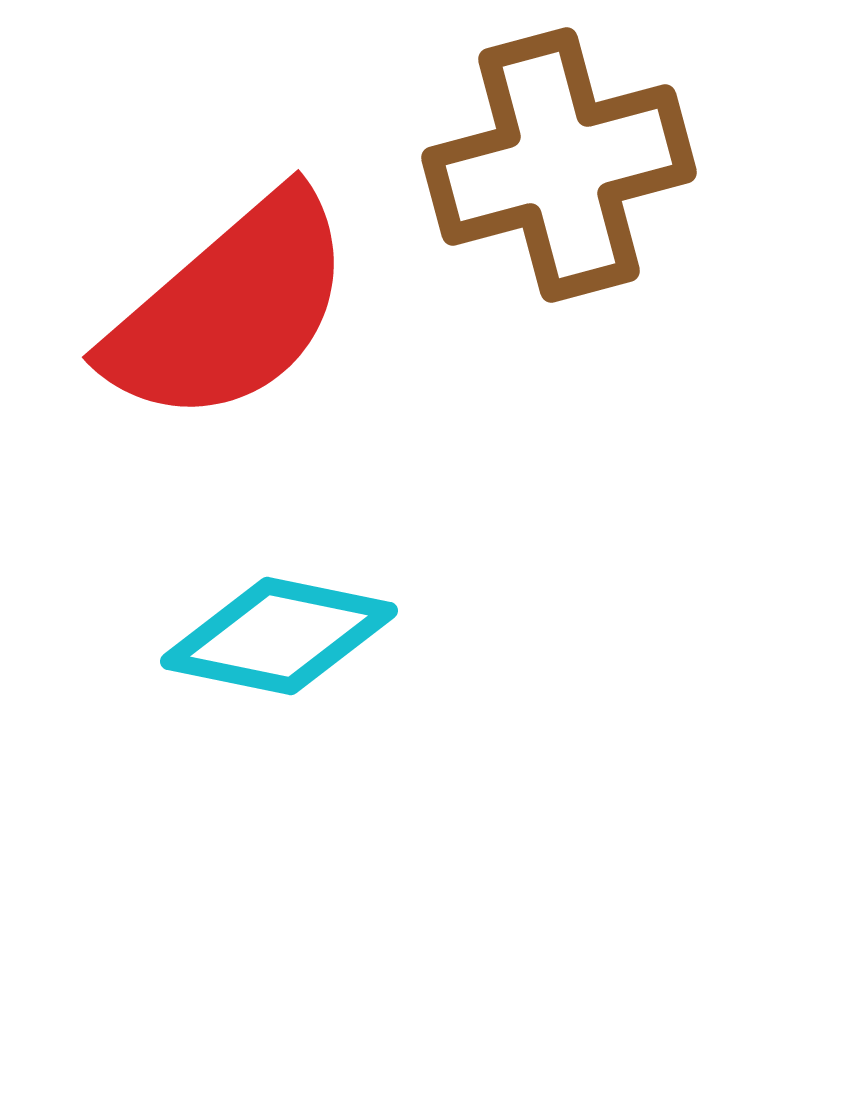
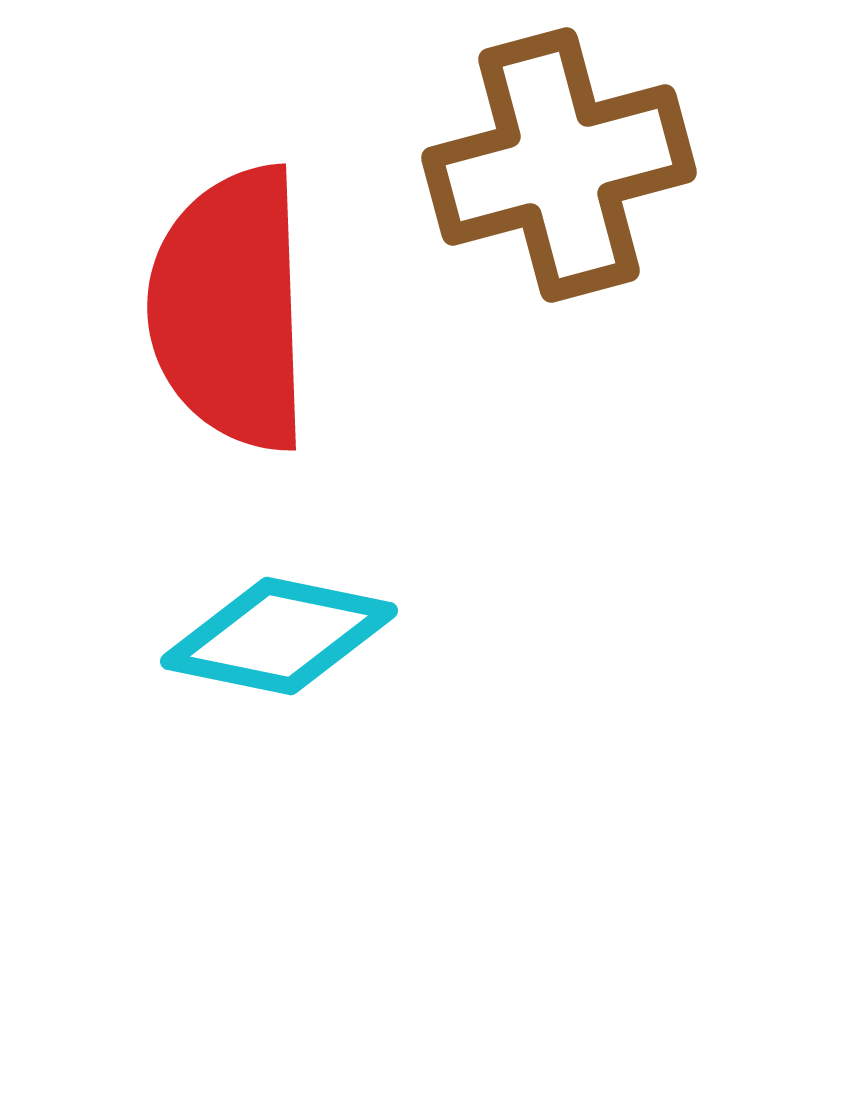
red semicircle: rotated 129 degrees clockwise
